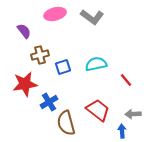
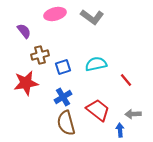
red star: moved 1 px right, 1 px up
blue cross: moved 14 px right, 5 px up
blue arrow: moved 2 px left, 1 px up
